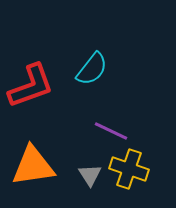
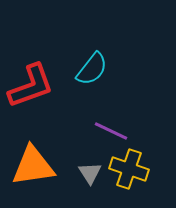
gray triangle: moved 2 px up
